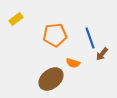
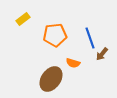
yellow rectangle: moved 7 px right
brown ellipse: rotated 15 degrees counterclockwise
